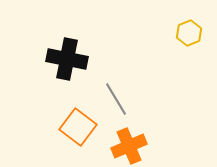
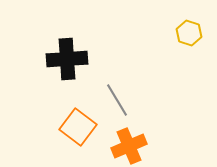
yellow hexagon: rotated 20 degrees counterclockwise
black cross: rotated 15 degrees counterclockwise
gray line: moved 1 px right, 1 px down
